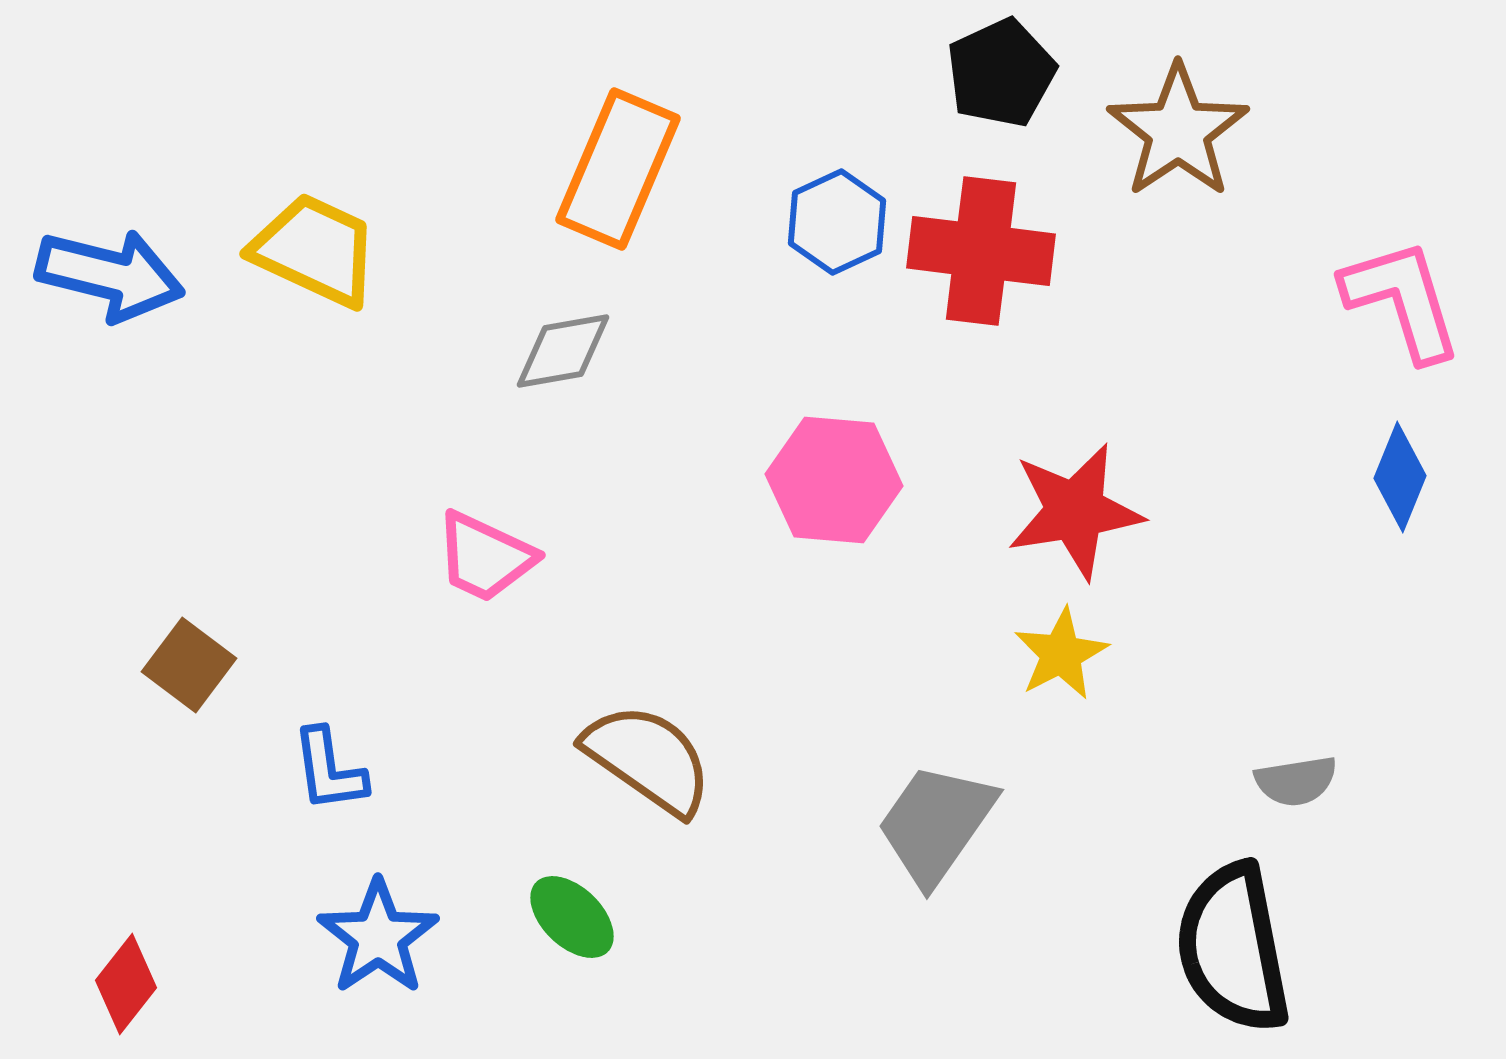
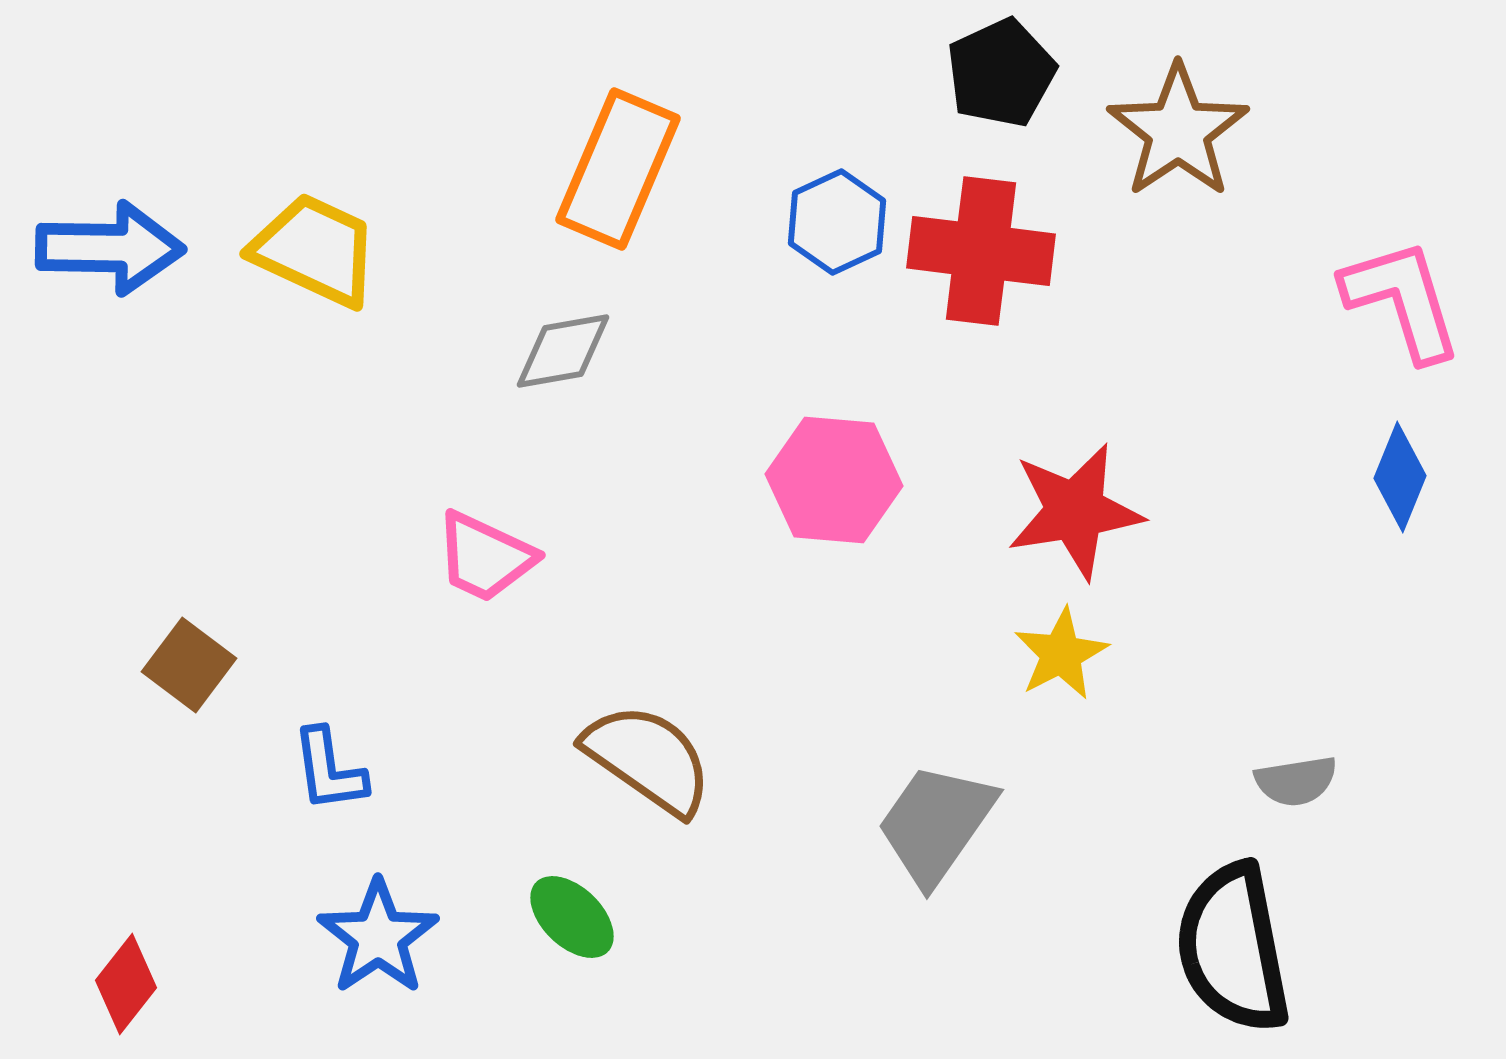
blue arrow: moved 27 px up; rotated 13 degrees counterclockwise
